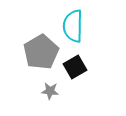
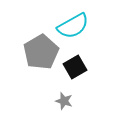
cyan semicircle: rotated 120 degrees counterclockwise
gray star: moved 14 px right, 10 px down; rotated 12 degrees clockwise
